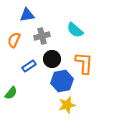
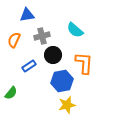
black circle: moved 1 px right, 4 px up
